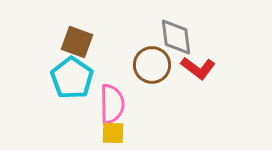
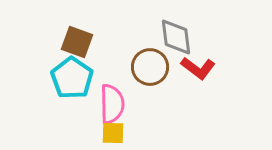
brown circle: moved 2 px left, 2 px down
